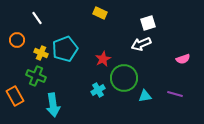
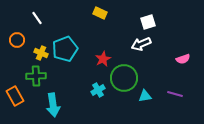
white square: moved 1 px up
green cross: rotated 24 degrees counterclockwise
